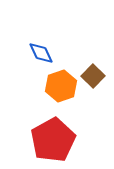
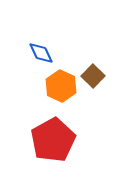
orange hexagon: rotated 16 degrees counterclockwise
